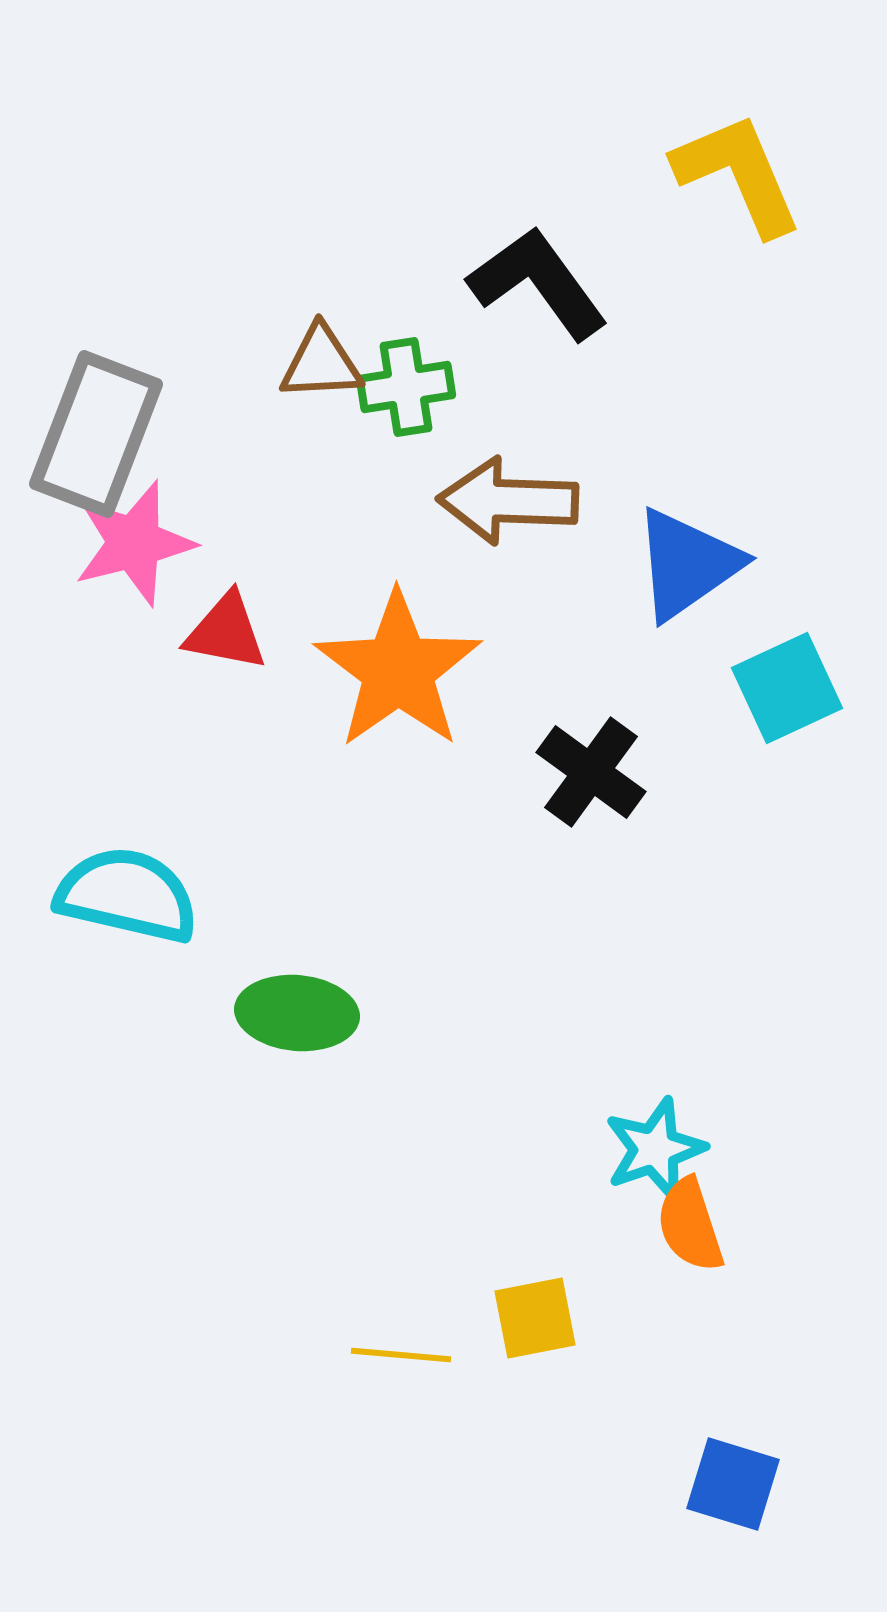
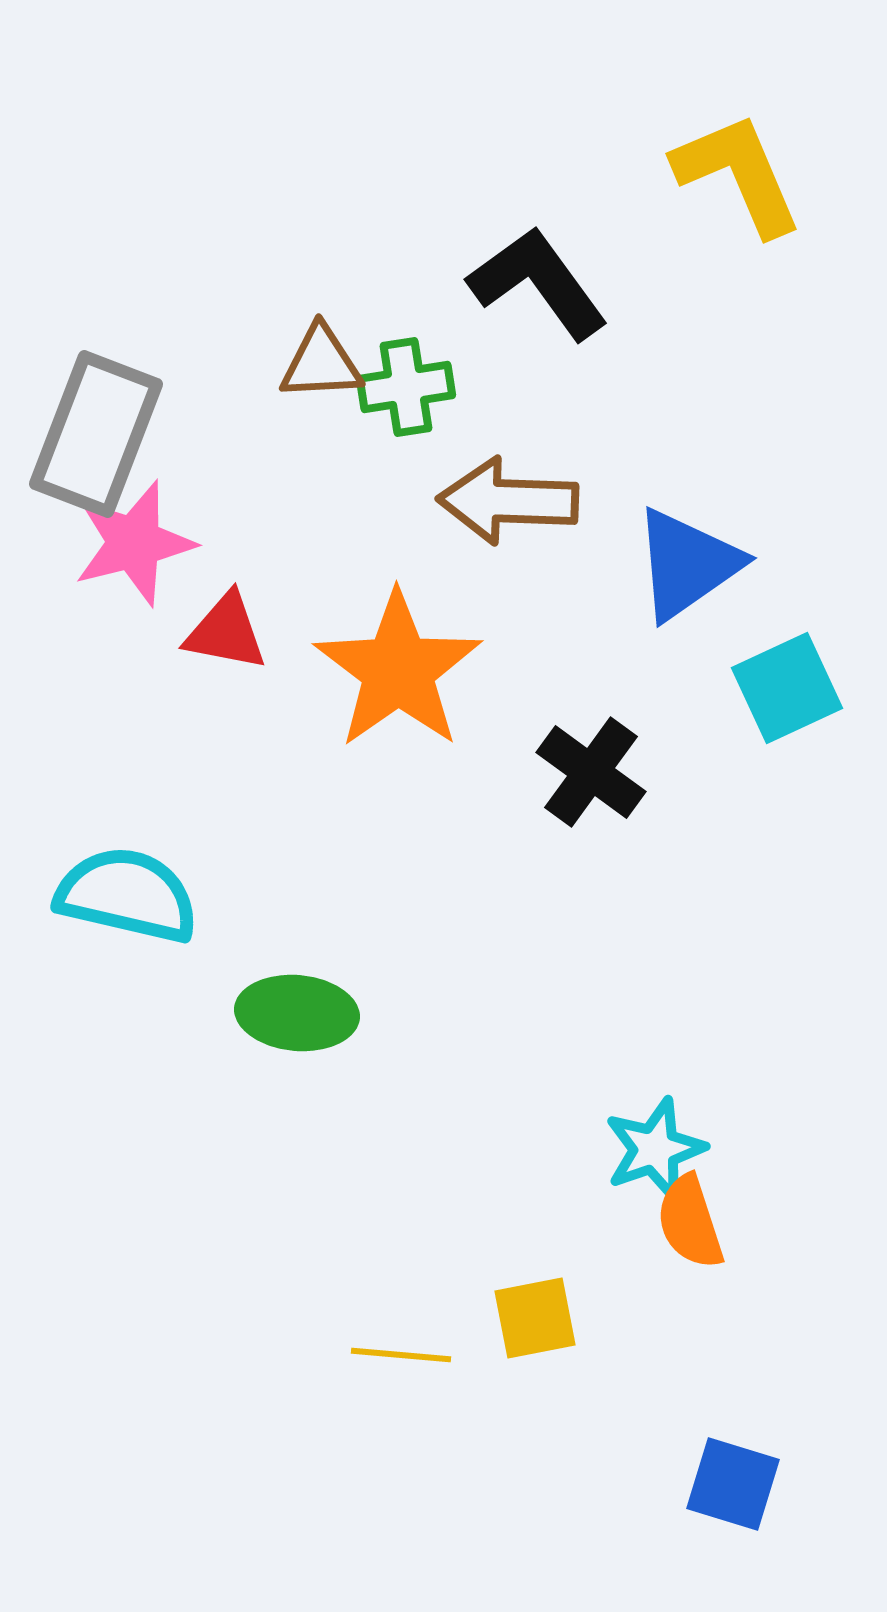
orange semicircle: moved 3 px up
